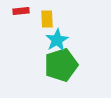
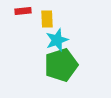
red rectangle: moved 2 px right
cyan star: rotated 10 degrees clockwise
